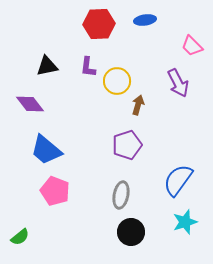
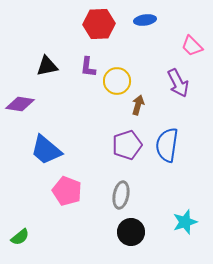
purple diamond: moved 10 px left; rotated 44 degrees counterclockwise
blue semicircle: moved 11 px left, 35 px up; rotated 28 degrees counterclockwise
pink pentagon: moved 12 px right
